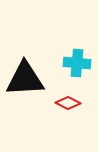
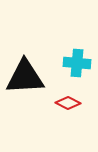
black triangle: moved 2 px up
